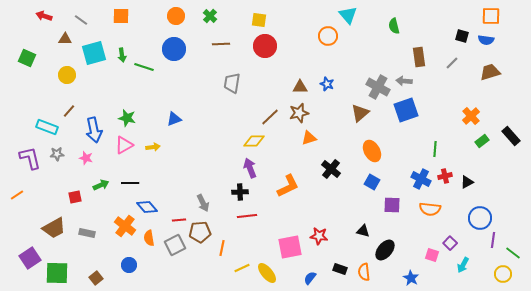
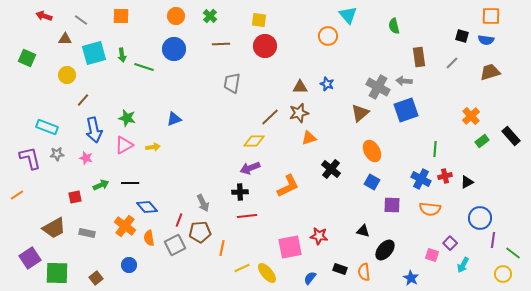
brown line at (69, 111): moved 14 px right, 11 px up
purple arrow at (250, 168): rotated 90 degrees counterclockwise
red line at (179, 220): rotated 64 degrees counterclockwise
